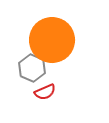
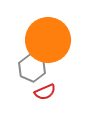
orange circle: moved 4 px left
